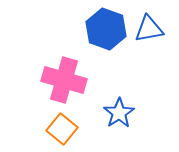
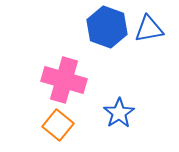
blue hexagon: moved 1 px right, 2 px up
orange square: moved 4 px left, 4 px up
